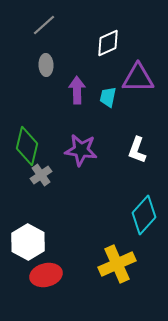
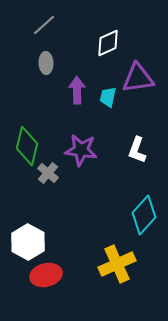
gray ellipse: moved 2 px up
purple triangle: rotated 8 degrees counterclockwise
gray cross: moved 7 px right, 2 px up; rotated 15 degrees counterclockwise
